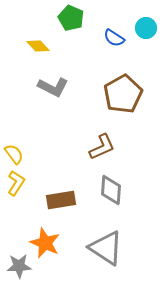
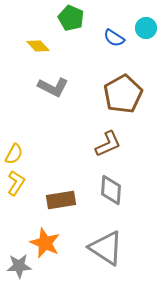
brown L-shape: moved 6 px right, 3 px up
yellow semicircle: rotated 65 degrees clockwise
